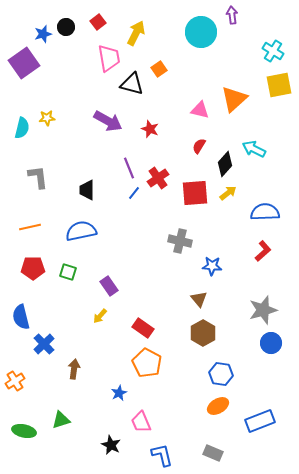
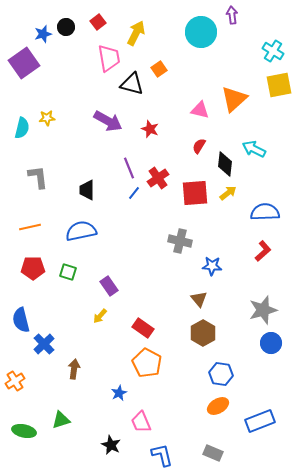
black diamond at (225, 164): rotated 35 degrees counterclockwise
blue semicircle at (21, 317): moved 3 px down
